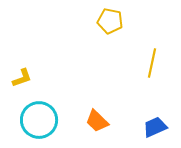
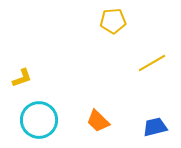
yellow pentagon: moved 3 px right; rotated 15 degrees counterclockwise
yellow line: rotated 48 degrees clockwise
orange trapezoid: moved 1 px right
blue trapezoid: rotated 10 degrees clockwise
